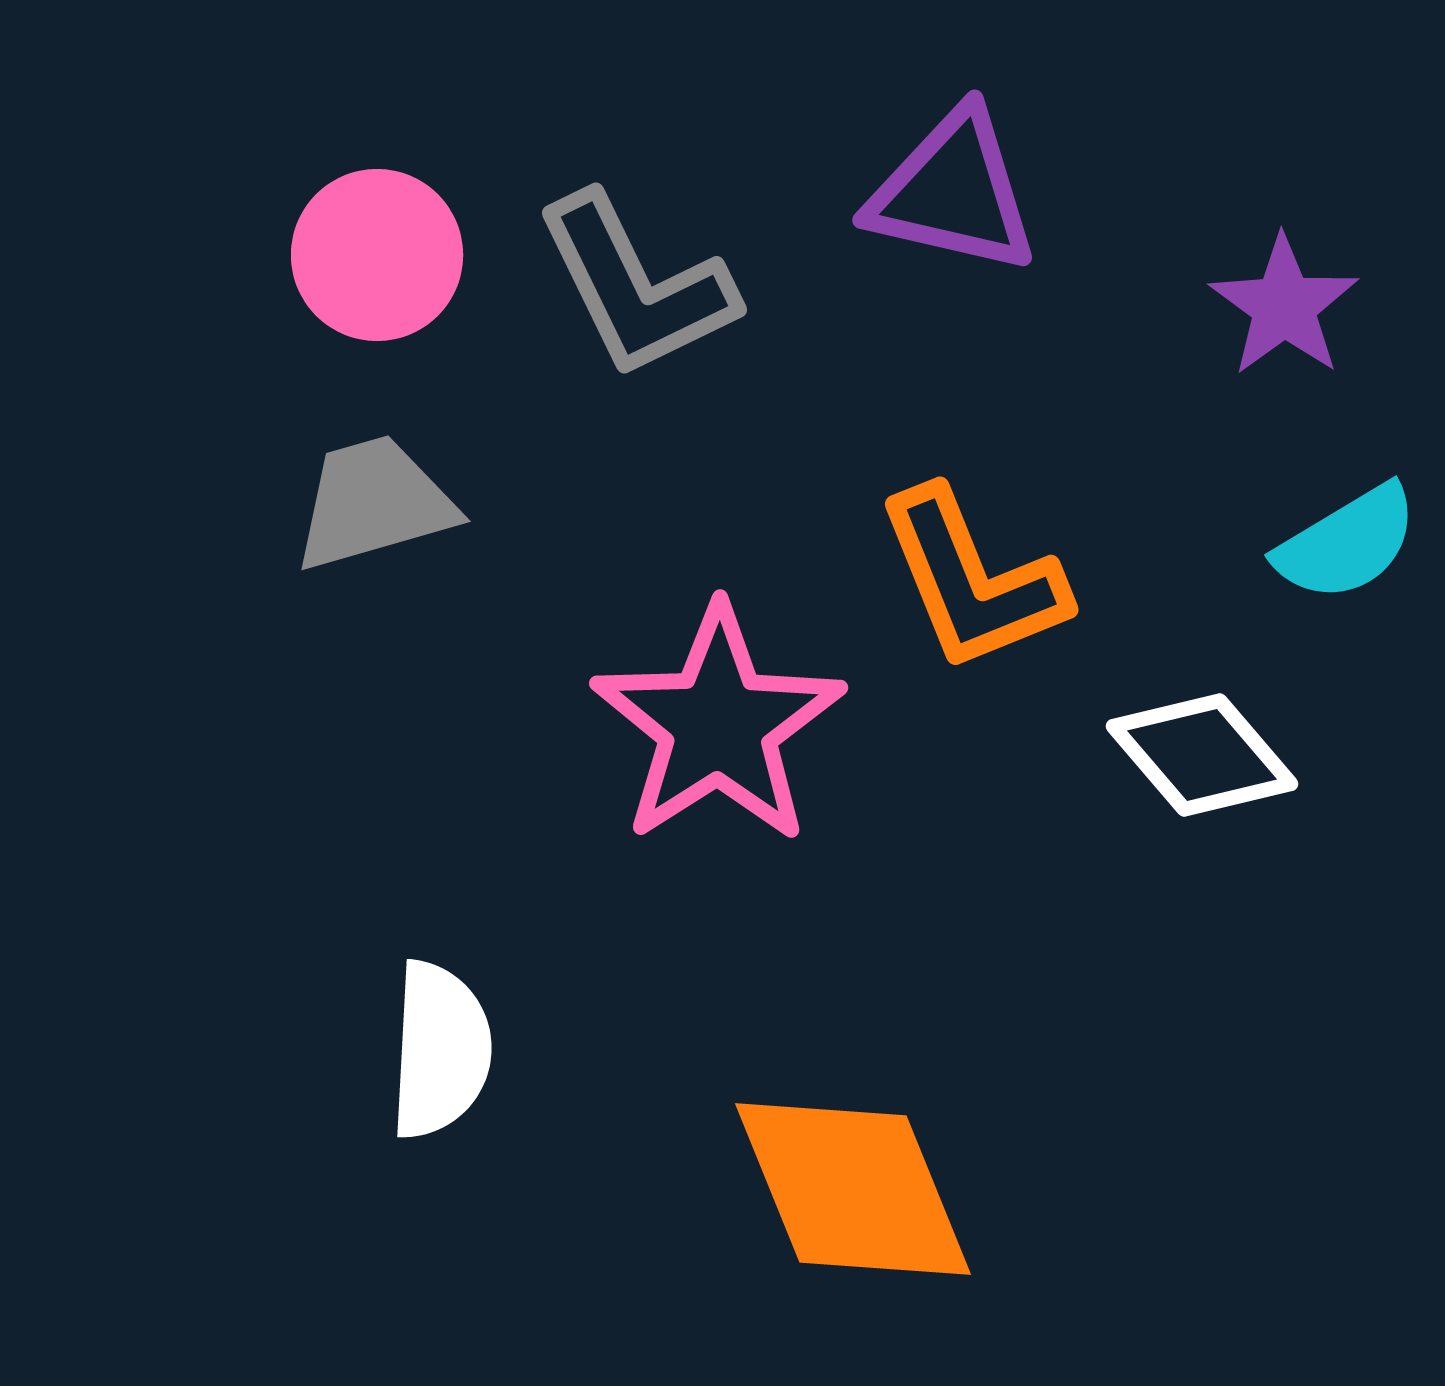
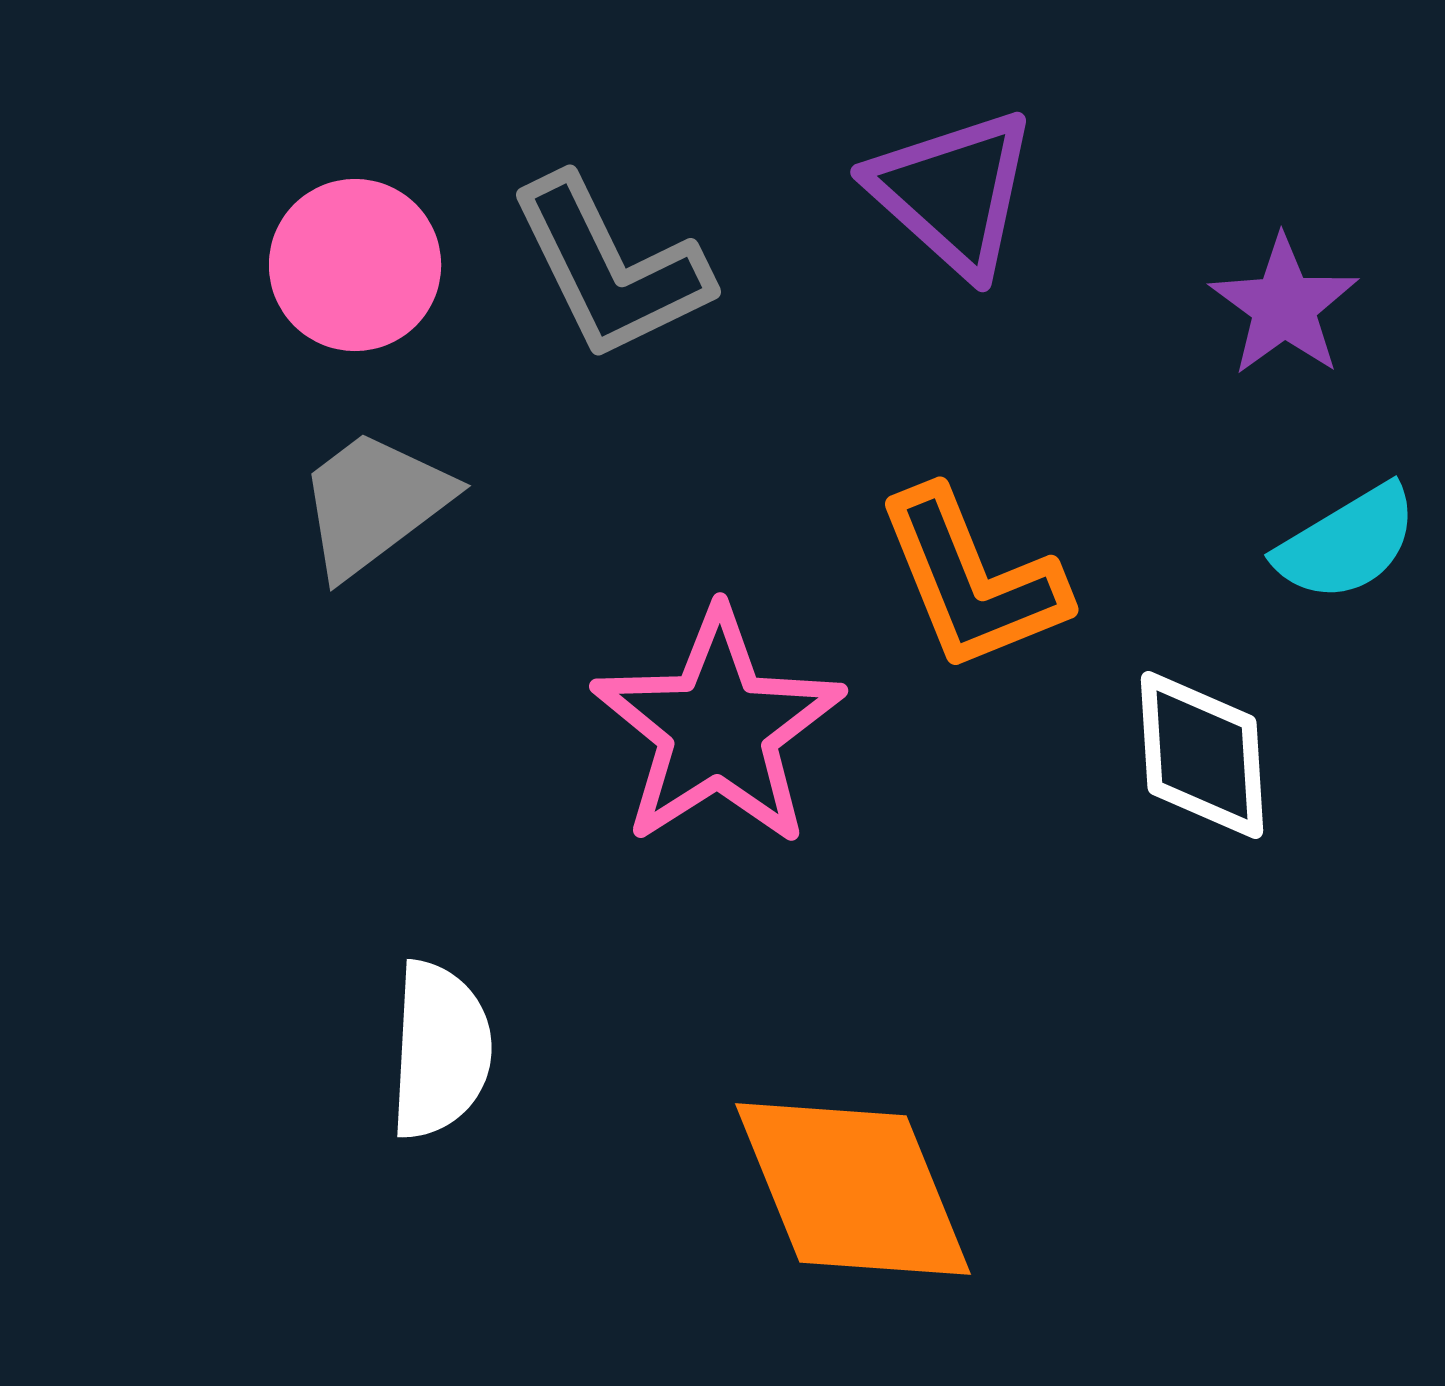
purple triangle: rotated 29 degrees clockwise
pink circle: moved 22 px left, 10 px down
gray L-shape: moved 26 px left, 18 px up
gray trapezoid: rotated 21 degrees counterclockwise
pink star: moved 3 px down
white diamond: rotated 37 degrees clockwise
